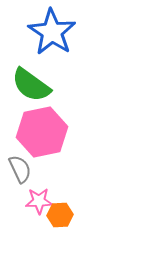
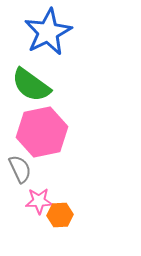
blue star: moved 4 px left; rotated 12 degrees clockwise
